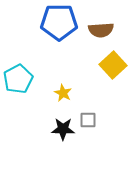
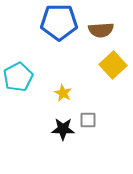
cyan pentagon: moved 2 px up
